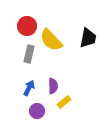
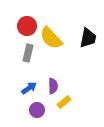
yellow semicircle: moved 2 px up
gray rectangle: moved 1 px left, 1 px up
blue arrow: rotated 28 degrees clockwise
purple circle: moved 1 px up
